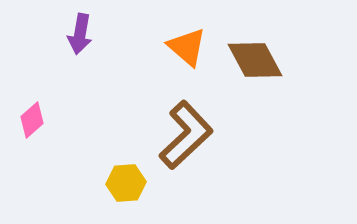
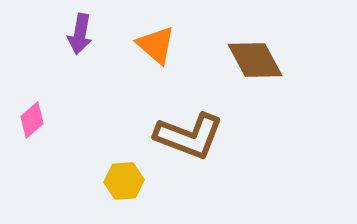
orange triangle: moved 31 px left, 2 px up
brown L-shape: moved 3 px right, 1 px down; rotated 64 degrees clockwise
yellow hexagon: moved 2 px left, 2 px up
